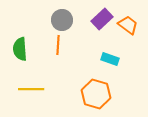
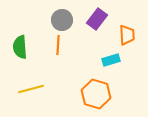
purple rectangle: moved 5 px left; rotated 10 degrees counterclockwise
orange trapezoid: moved 1 px left, 10 px down; rotated 50 degrees clockwise
green semicircle: moved 2 px up
cyan rectangle: moved 1 px right, 1 px down; rotated 36 degrees counterclockwise
yellow line: rotated 15 degrees counterclockwise
